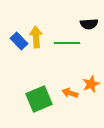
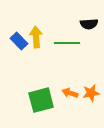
orange star: moved 9 px down; rotated 12 degrees clockwise
green square: moved 2 px right, 1 px down; rotated 8 degrees clockwise
